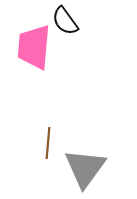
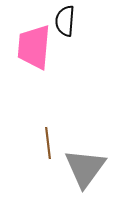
black semicircle: rotated 40 degrees clockwise
brown line: rotated 12 degrees counterclockwise
